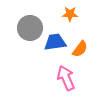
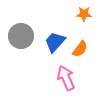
orange star: moved 14 px right
gray circle: moved 9 px left, 8 px down
blue trapezoid: rotated 40 degrees counterclockwise
